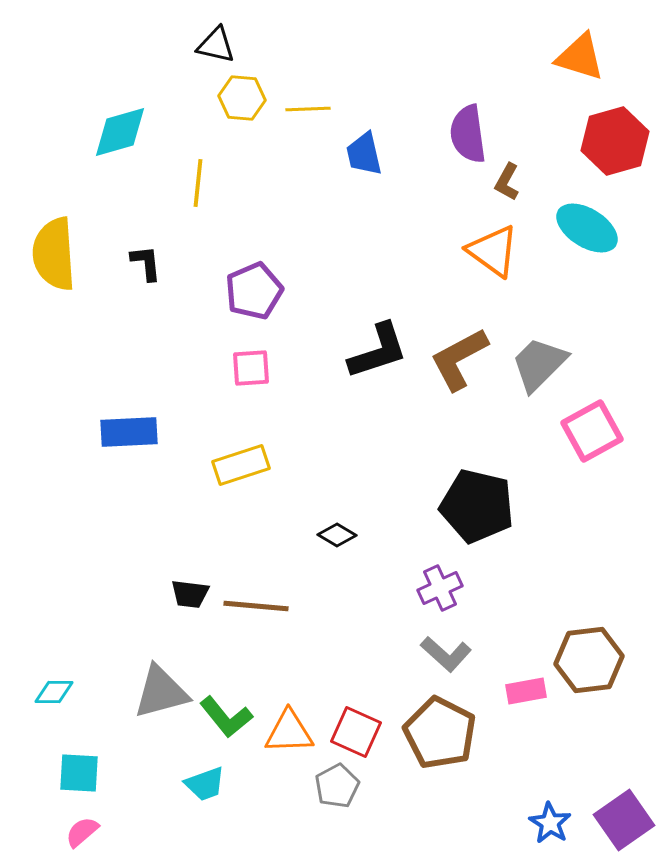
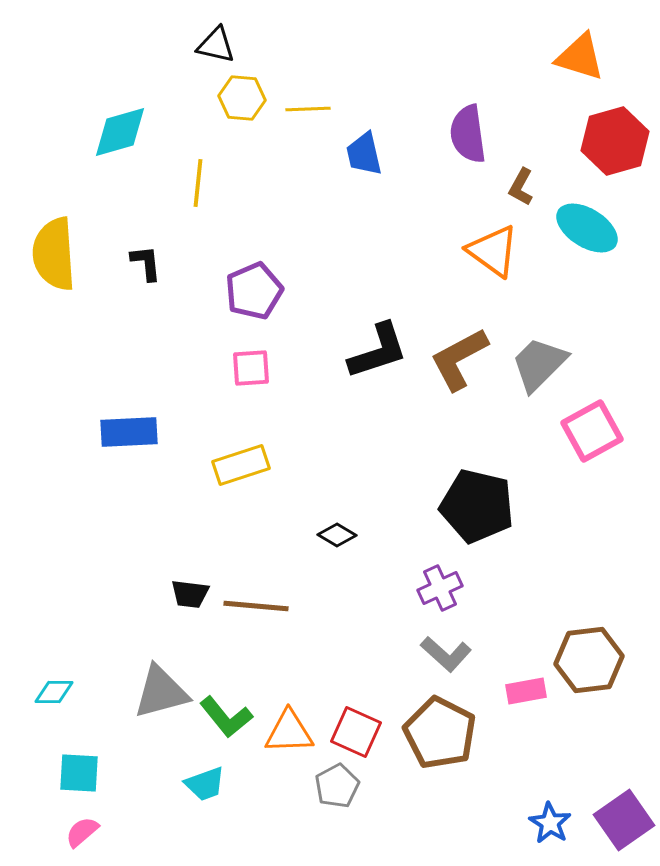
brown L-shape at (507, 182): moved 14 px right, 5 px down
